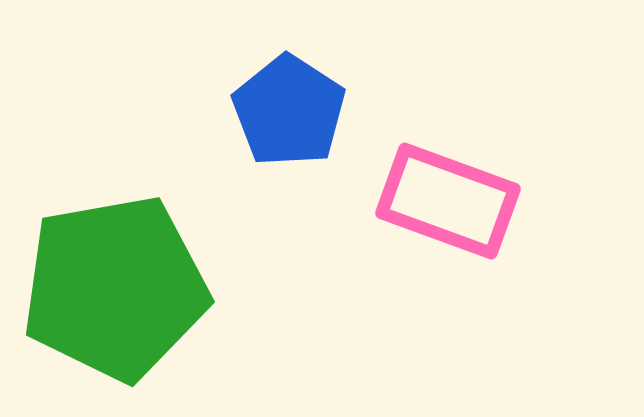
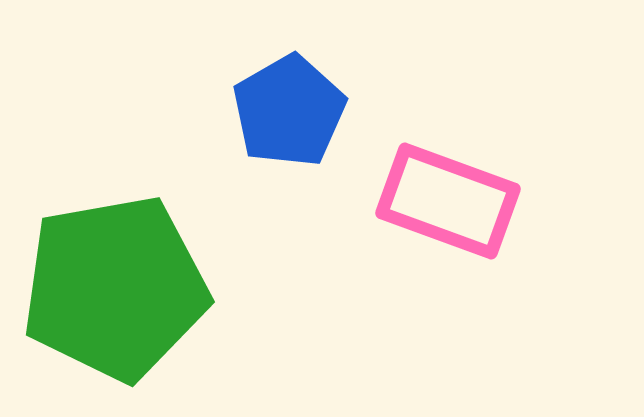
blue pentagon: rotated 9 degrees clockwise
